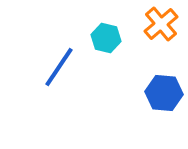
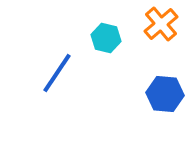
blue line: moved 2 px left, 6 px down
blue hexagon: moved 1 px right, 1 px down
